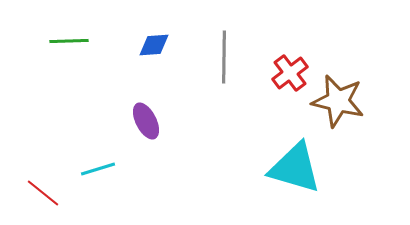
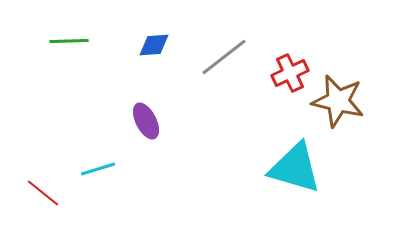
gray line: rotated 51 degrees clockwise
red cross: rotated 12 degrees clockwise
